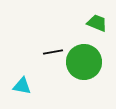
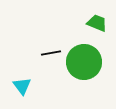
black line: moved 2 px left, 1 px down
cyan triangle: rotated 42 degrees clockwise
